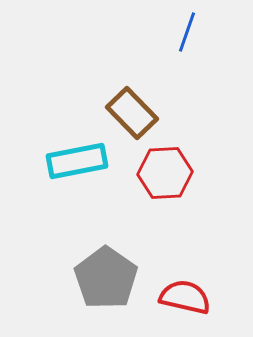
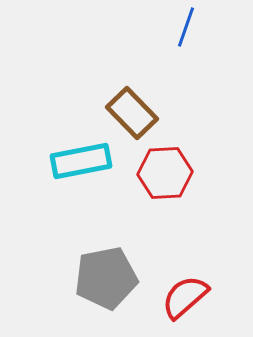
blue line: moved 1 px left, 5 px up
cyan rectangle: moved 4 px right
gray pentagon: rotated 26 degrees clockwise
red semicircle: rotated 54 degrees counterclockwise
